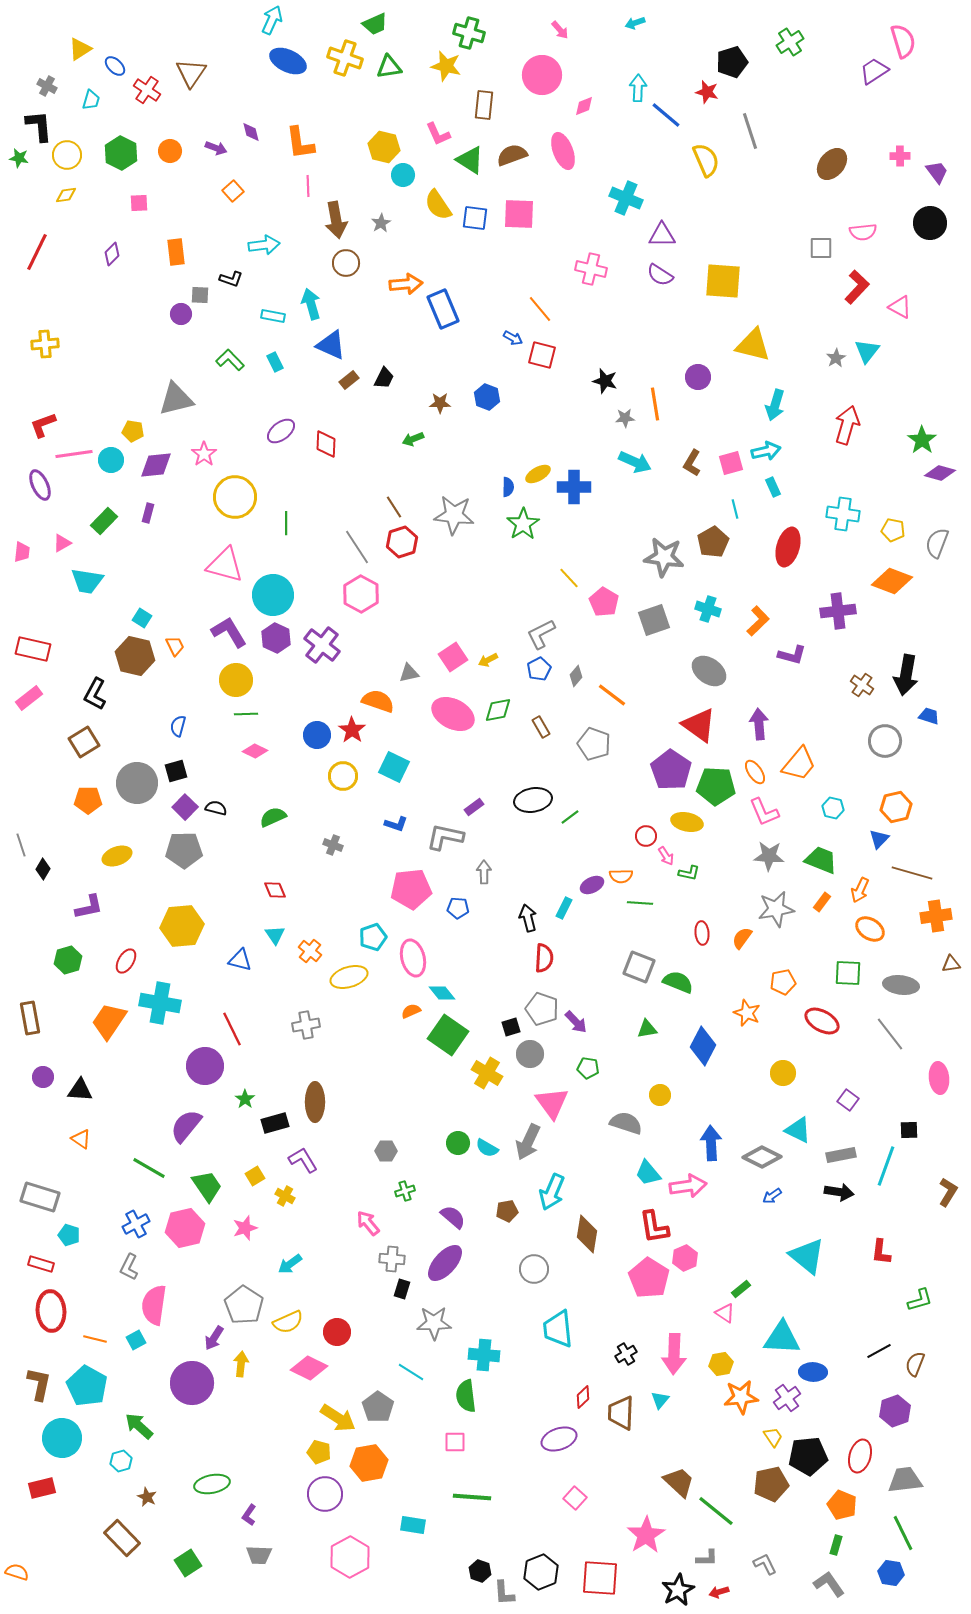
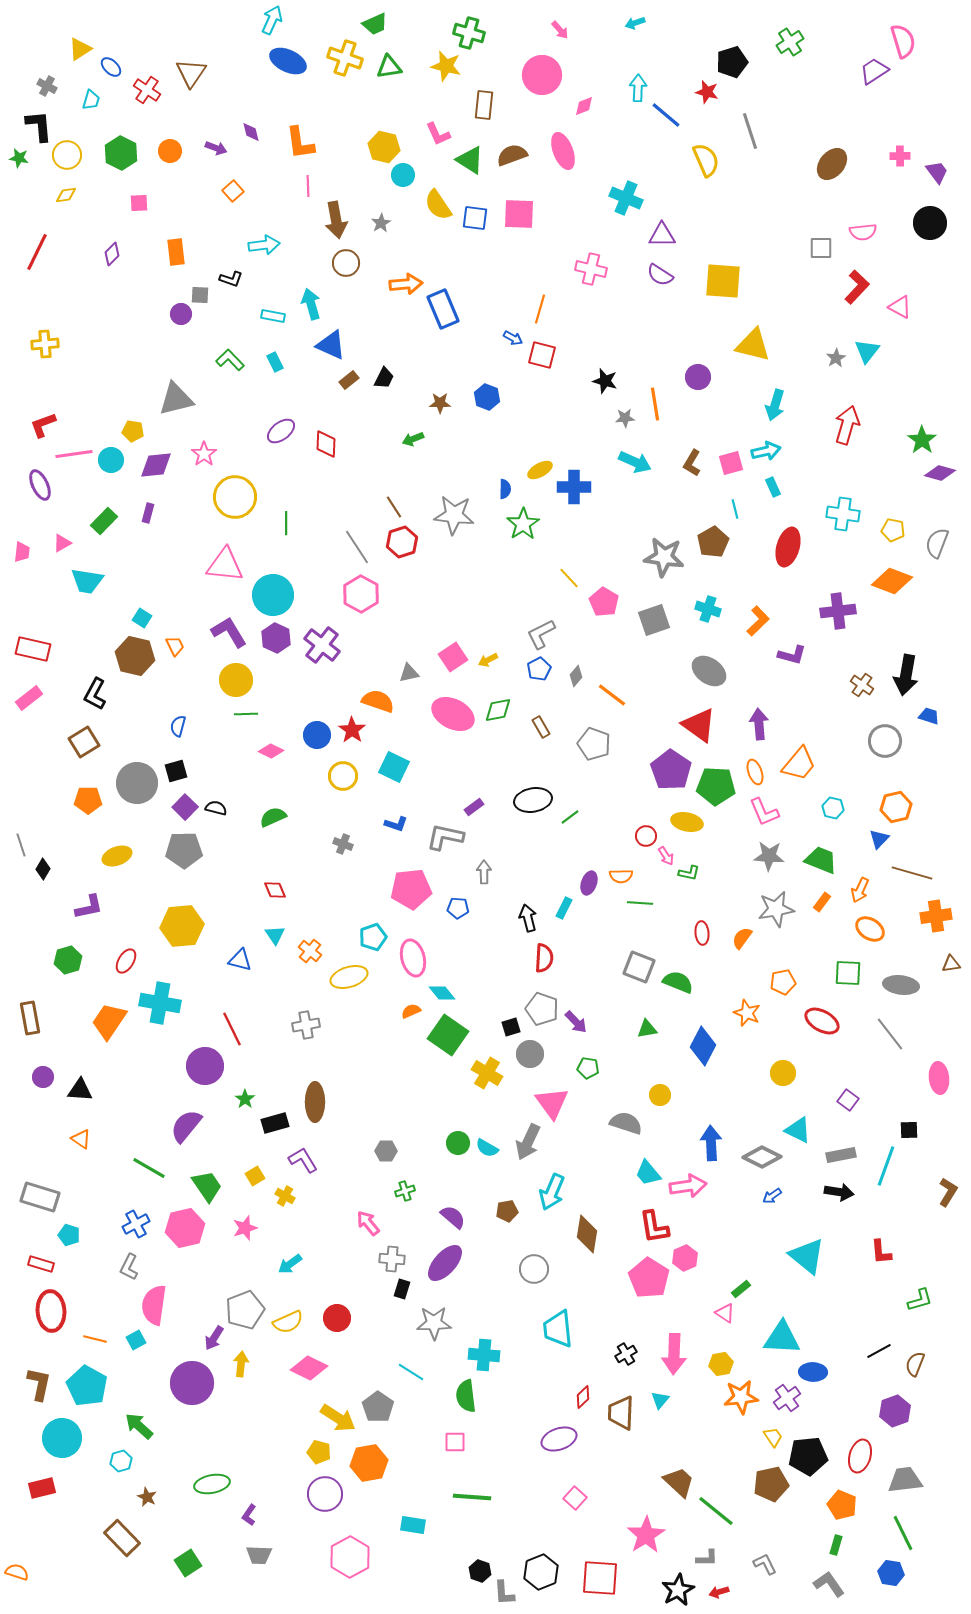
blue ellipse at (115, 66): moved 4 px left, 1 px down
orange line at (540, 309): rotated 56 degrees clockwise
yellow ellipse at (538, 474): moved 2 px right, 4 px up
blue semicircle at (508, 487): moved 3 px left, 2 px down
pink triangle at (225, 565): rotated 9 degrees counterclockwise
pink diamond at (255, 751): moved 16 px right
orange ellipse at (755, 772): rotated 15 degrees clockwise
gray cross at (333, 845): moved 10 px right, 1 px up
purple ellipse at (592, 885): moved 3 px left, 2 px up; rotated 45 degrees counterclockwise
red L-shape at (881, 1252): rotated 12 degrees counterclockwise
gray pentagon at (244, 1305): moved 1 px right, 5 px down; rotated 18 degrees clockwise
red circle at (337, 1332): moved 14 px up
